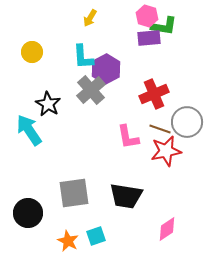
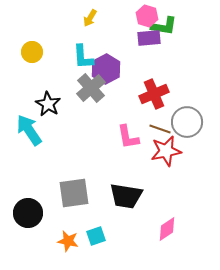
gray cross: moved 2 px up
orange star: rotated 15 degrees counterclockwise
